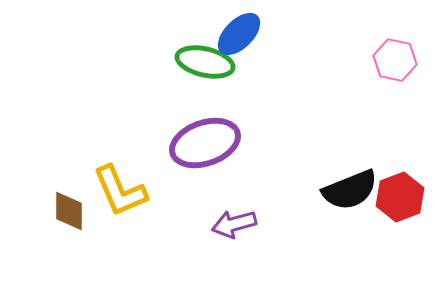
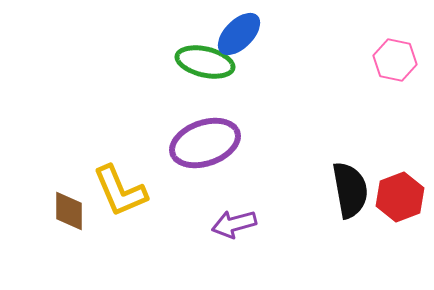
black semicircle: rotated 78 degrees counterclockwise
